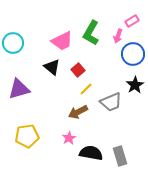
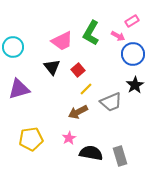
pink arrow: rotated 80 degrees counterclockwise
cyan circle: moved 4 px down
black triangle: rotated 12 degrees clockwise
yellow pentagon: moved 4 px right, 3 px down
